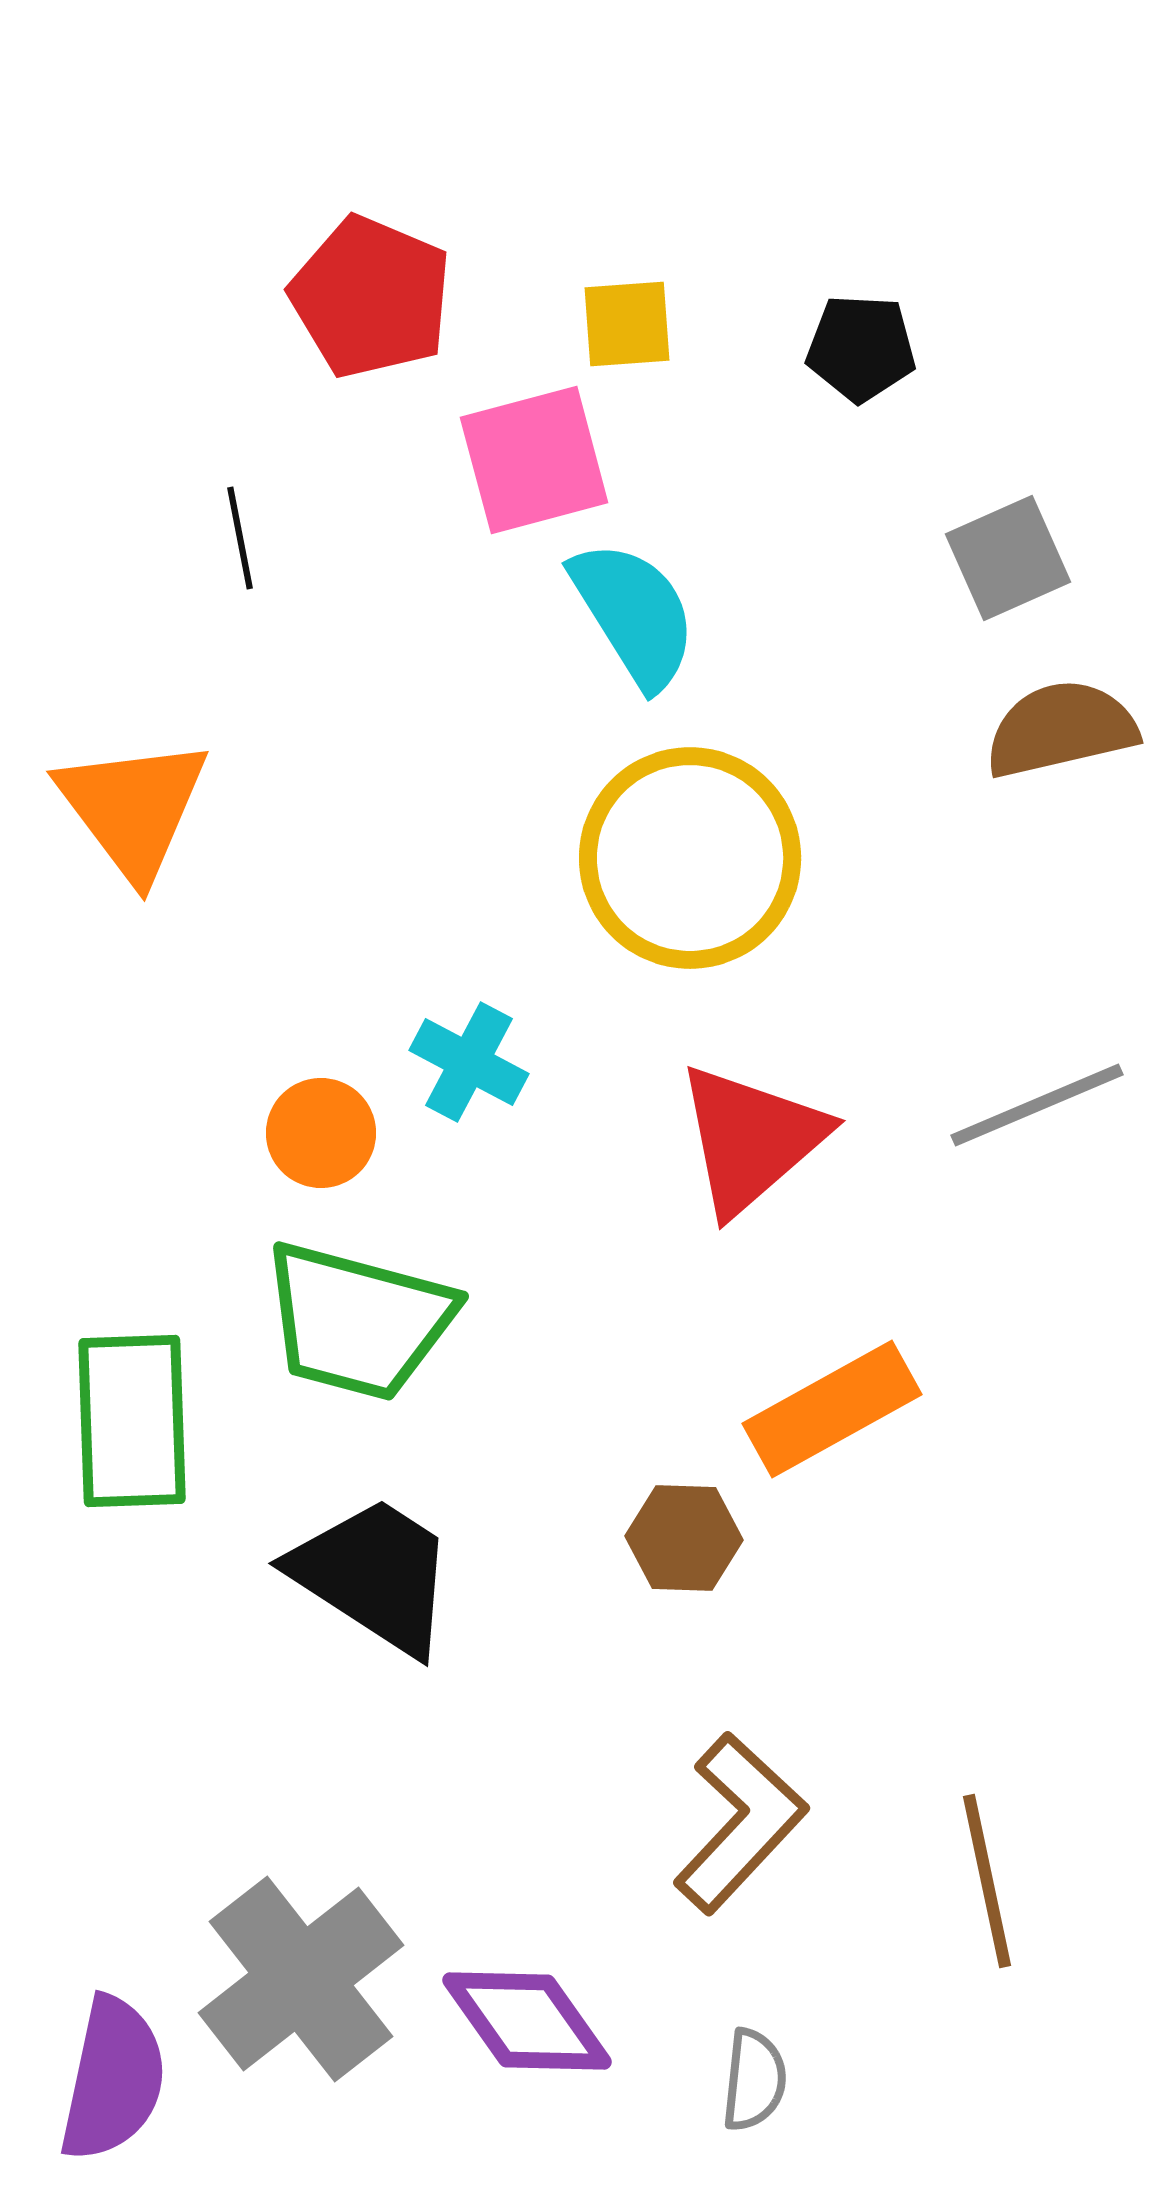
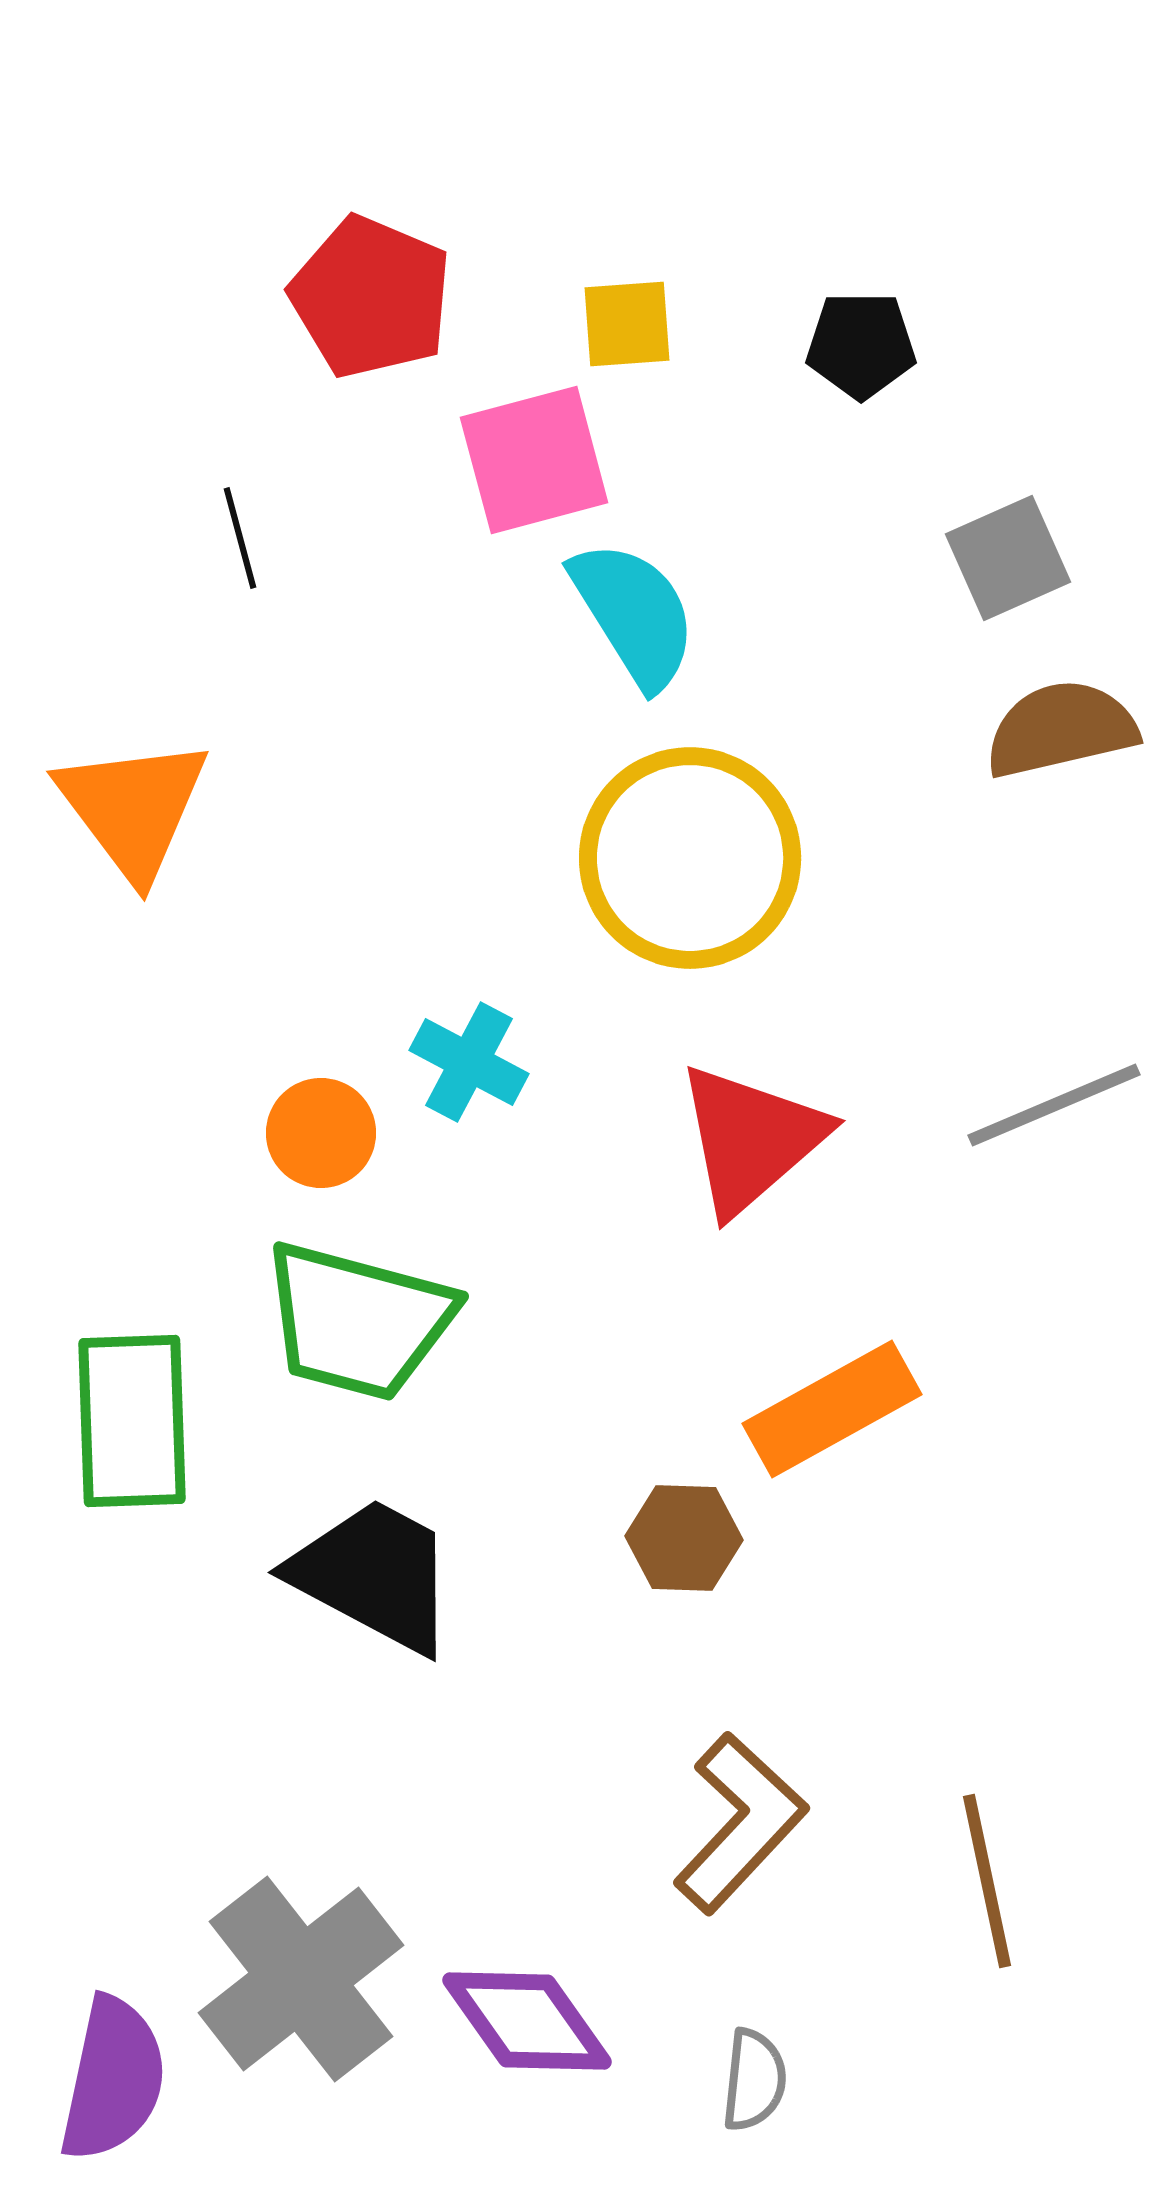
black pentagon: moved 3 px up; rotated 3 degrees counterclockwise
black line: rotated 4 degrees counterclockwise
gray line: moved 17 px right
black trapezoid: rotated 5 degrees counterclockwise
